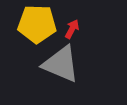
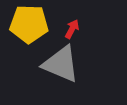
yellow pentagon: moved 8 px left
